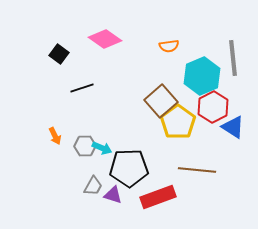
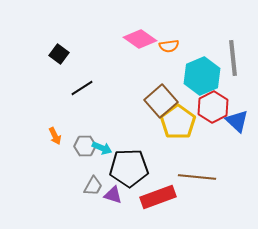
pink diamond: moved 35 px right
black line: rotated 15 degrees counterclockwise
blue triangle: moved 4 px right, 6 px up; rotated 10 degrees clockwise
brown line: moved 7 px down
